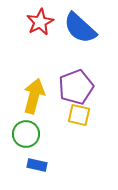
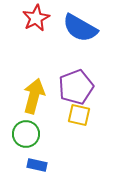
red star: moved 4 px left, 4 px up
blue semicircle: rotated 12 degrees counterclockwise
